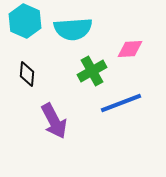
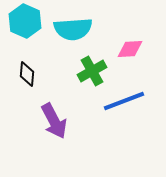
blue line: moved 3 px right, 2 px up
